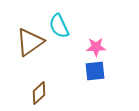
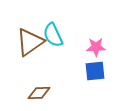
cyan semicircle: moved 6 px left, 9 px down
brown diamond: rotated 40 degrees clockwise
